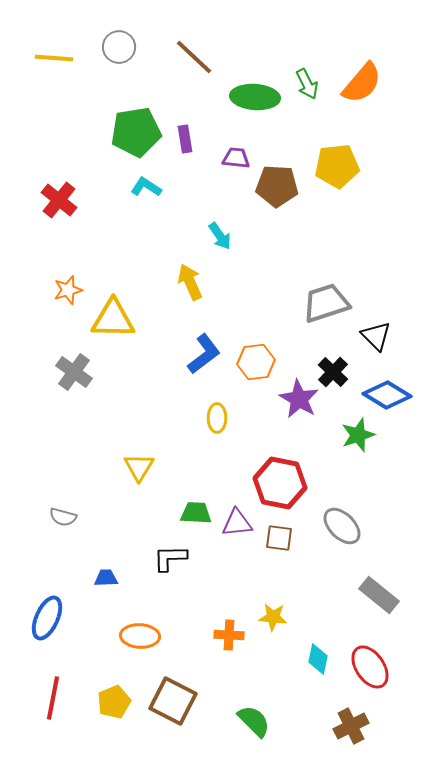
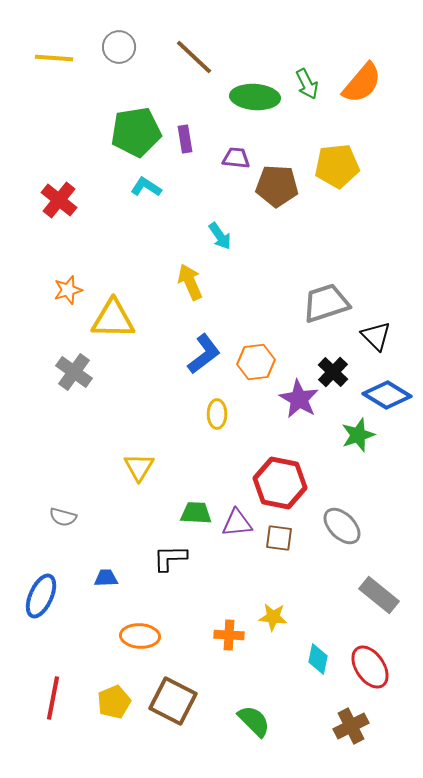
yellow ellipse at (217, 418): moved 4 px up
blue ellipse at (47, 618): moved 6 px left, 22 px up
